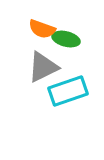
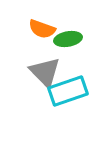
green ellipse: moved 2 px right; rotated 24 degrees counterclockwise
gray triangle: moved 2 px right, 5 px down; rotated 48 degrees counterclockwise
